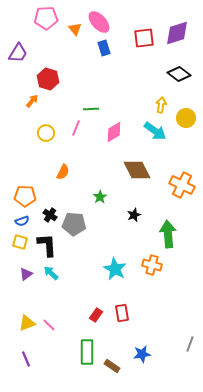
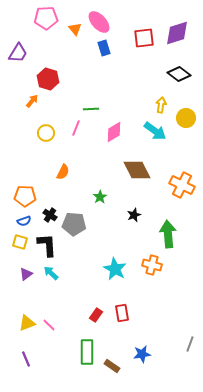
blue semicircle at (22, 221): moved 2 px right
